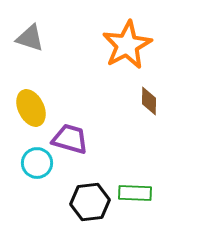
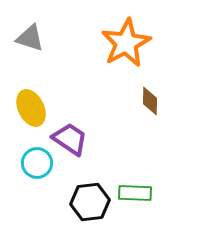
orange star: moved 1 px left, 2 px up
brown diamond: moved 1 px right
purple trapezoid: rotated 18 degrees clockwise
